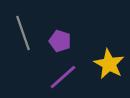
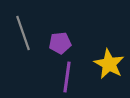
purple pentagon: moved 2 px down; rotated 25 degrees counterclockwise
purple line: moved 4 px right; rotated 40 degrees counterclockwise
